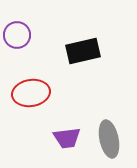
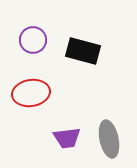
purple circle: moved 16 px right, 5 px down
black rectangle: rotated 28 degrees clockwise
